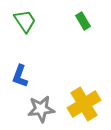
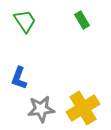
green rectangle: moved 1 px left, 1 px up
blue L-shape: moved 1 px left, 2 px down
yellow cross: moved 1 px left, 4 px down
